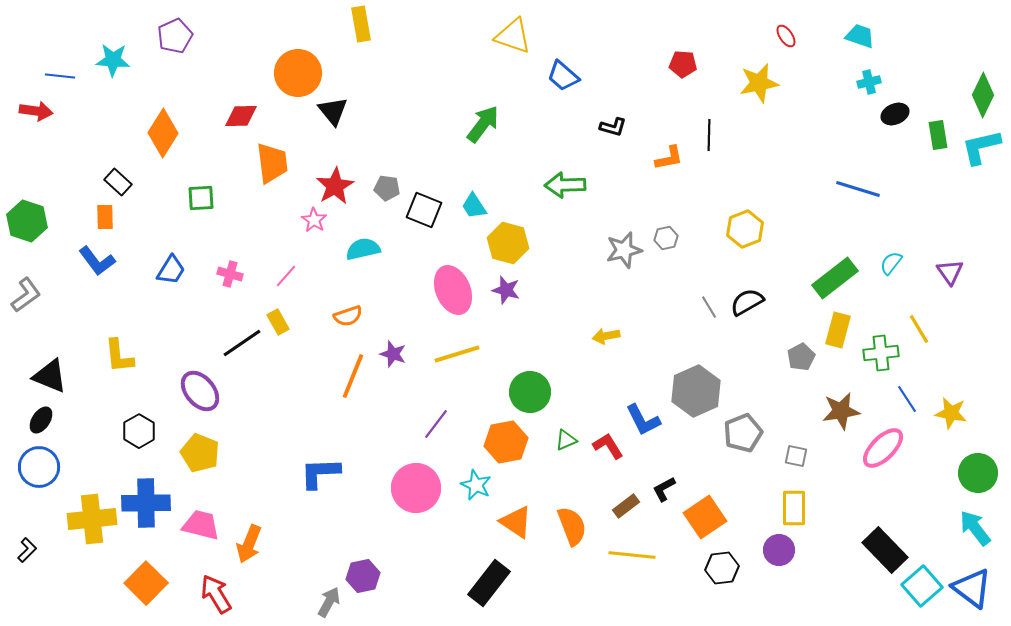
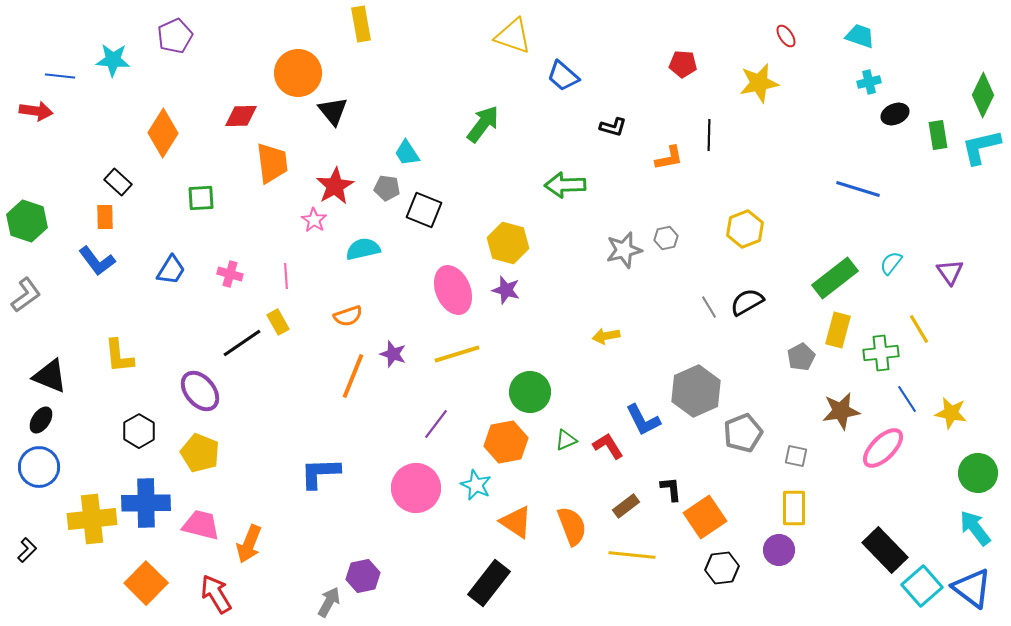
cyan trapezoid at (474, 206): moved 67 px left, 53 px up
pink line at (286, 276): rotated 45 degrees counterclockwise
black L-shape at (664, 489): moved 7 px right; rotated 112 degrees clockwise
